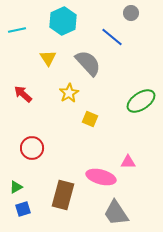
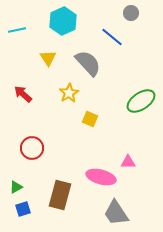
brown rectangle: moved 3 px left
